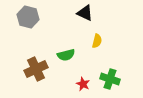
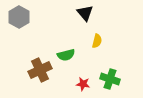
black triangle: rotated 24 degrees clockwise
gray hexagon: moved 9 px left; rotated 15 degrees clockwise
brown cross: moved 4 px right, 1 px down
red star: rotated 16 degrees counterclockwise
